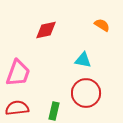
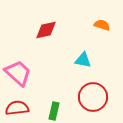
orange semicircle: rotated 14 degrees counterclockwise
pink trapezoid: rotated 68 degrees counterclockwise
red circle: moved 7 px right, 4 px down
